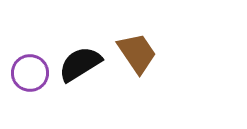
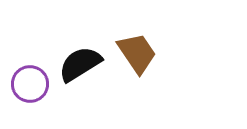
purple circle: moved 11 px down
